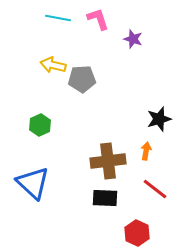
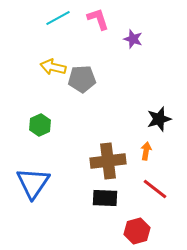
cyan line: rotated 40 degrees counterclockwise
yellow arrow: moved 2 px down
blue triangle: rotated 21 degrees clockwise
red hexagon: moved 2 px up; rotated 20 degrees clockwise
